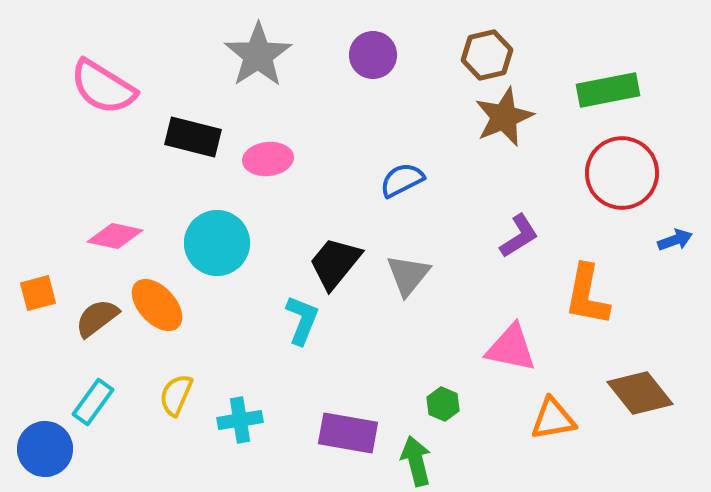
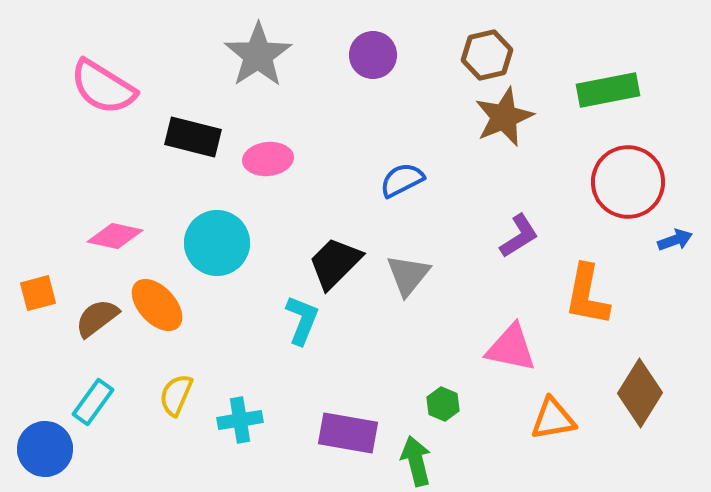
red circle: moved 6 px right, 9 px down
black trapezoid: rotated 6 degrees clockwise
brown diamond: rotated 70 degrees clockwise
